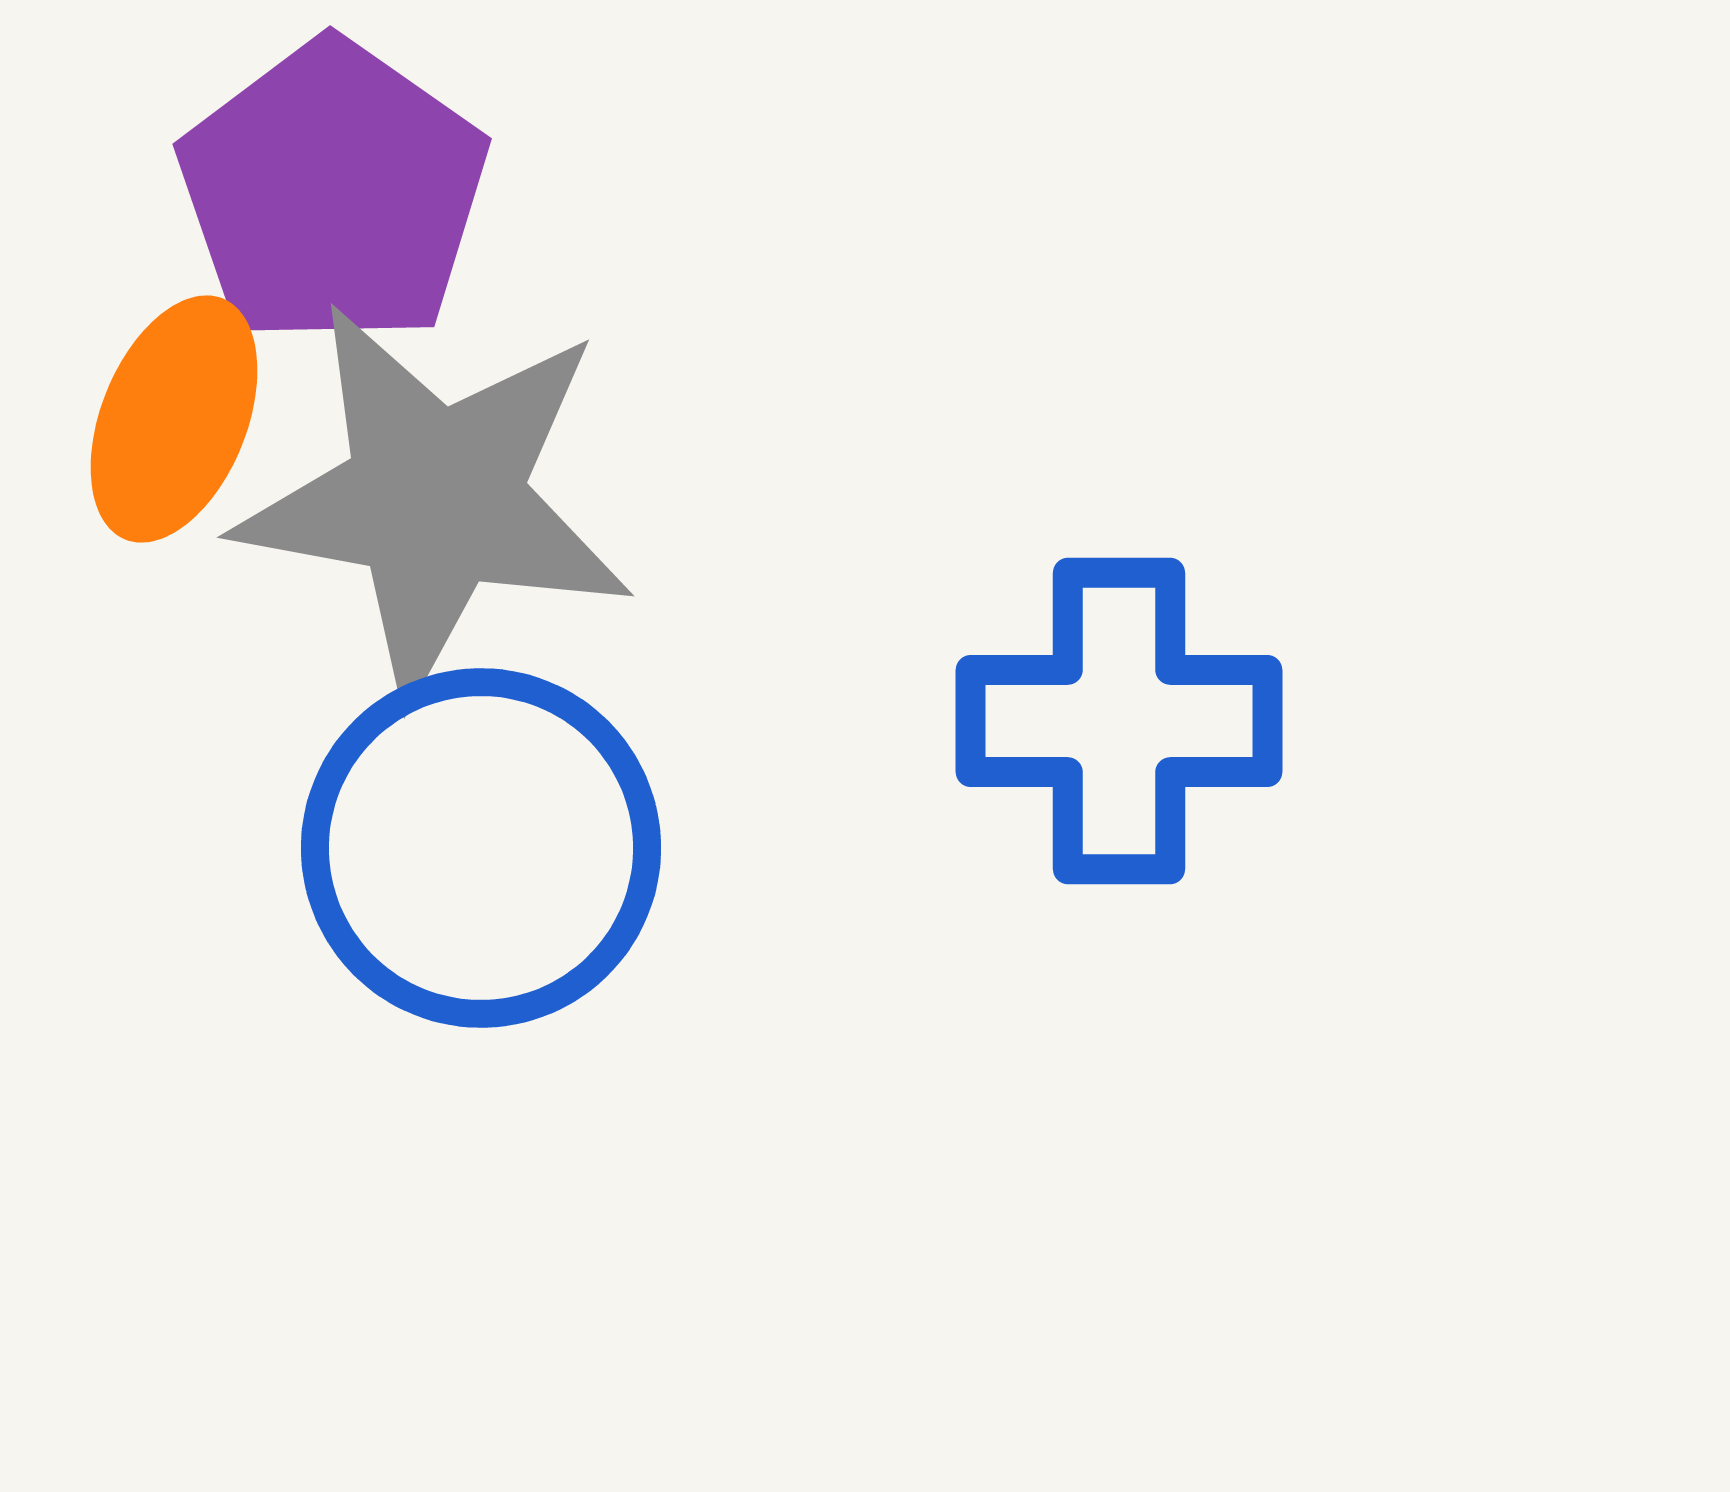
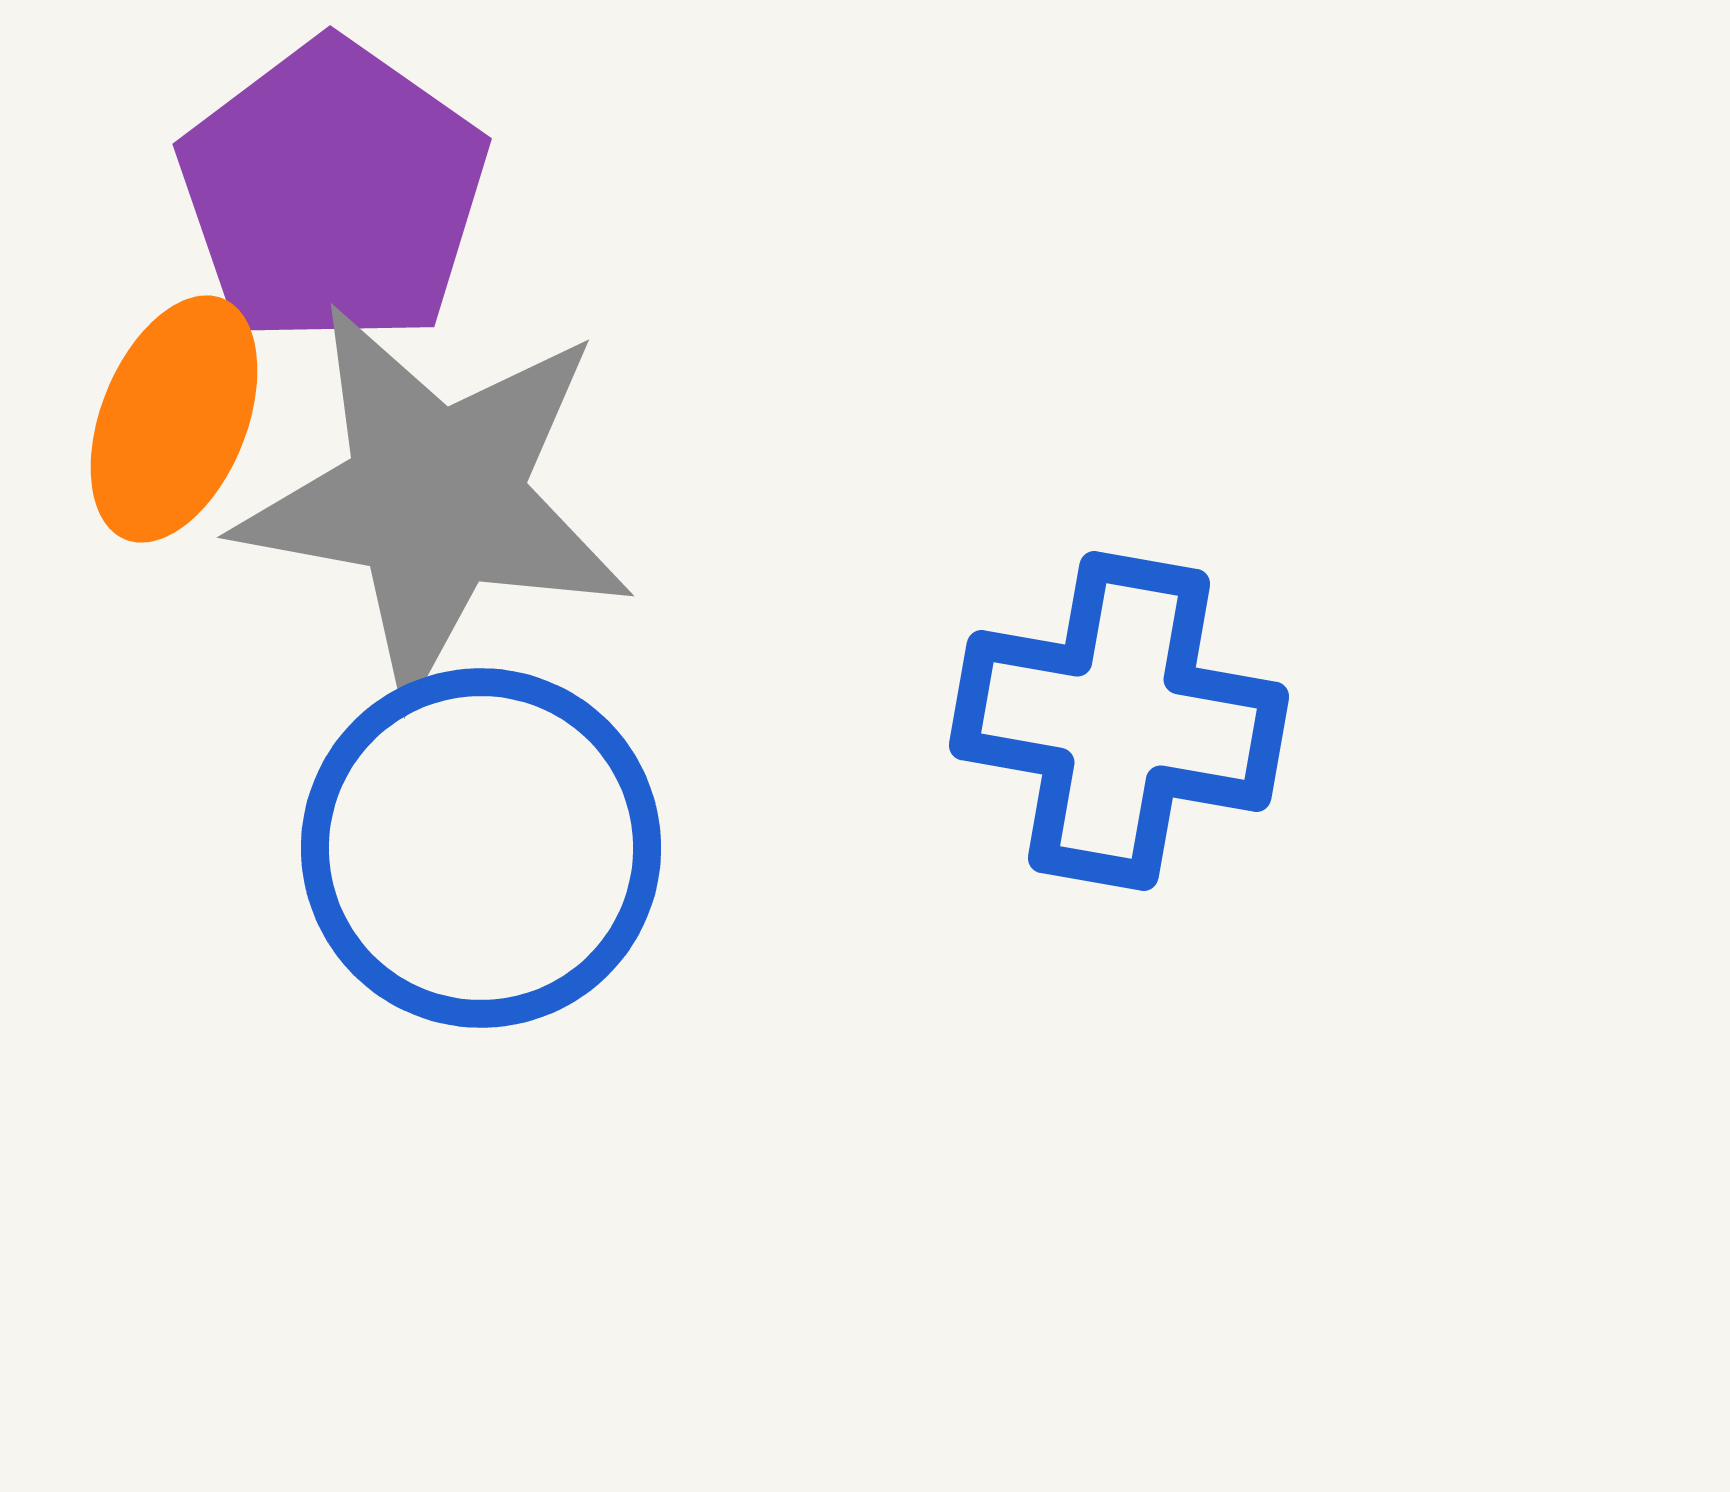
blue cross: rotated 10 degrees clockwise
